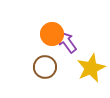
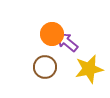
purple arrow: rotated 15 degrees counterclockwise
yellow star: moved 2 px left, 1 px down; rotated 12 degrees clockwise
